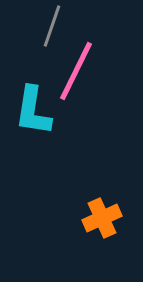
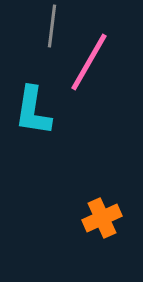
gray line: rotated 12 degrees counterclockwise
pink line: moved 13 px right, 9 px up; rotated 4 degrees clockwise
